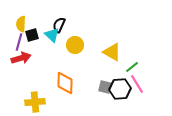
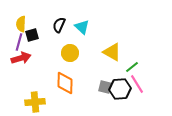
cyan triangle: moved 30 px right, 8 px up
yellow circle: moved 5 px left, 8 px down
